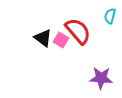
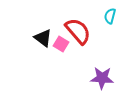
pink square: moved 4 px down
purple star: moved 1 px right
